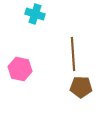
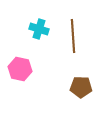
cyan cross: moved 4 px right, 15 px down
brown line: moved 18 px up
